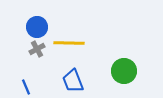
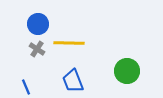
blue circle: moved 1 px right, 3 px up
gray cross: rotated 28 degrees counterclockwise
green circle: moved 3 px right
